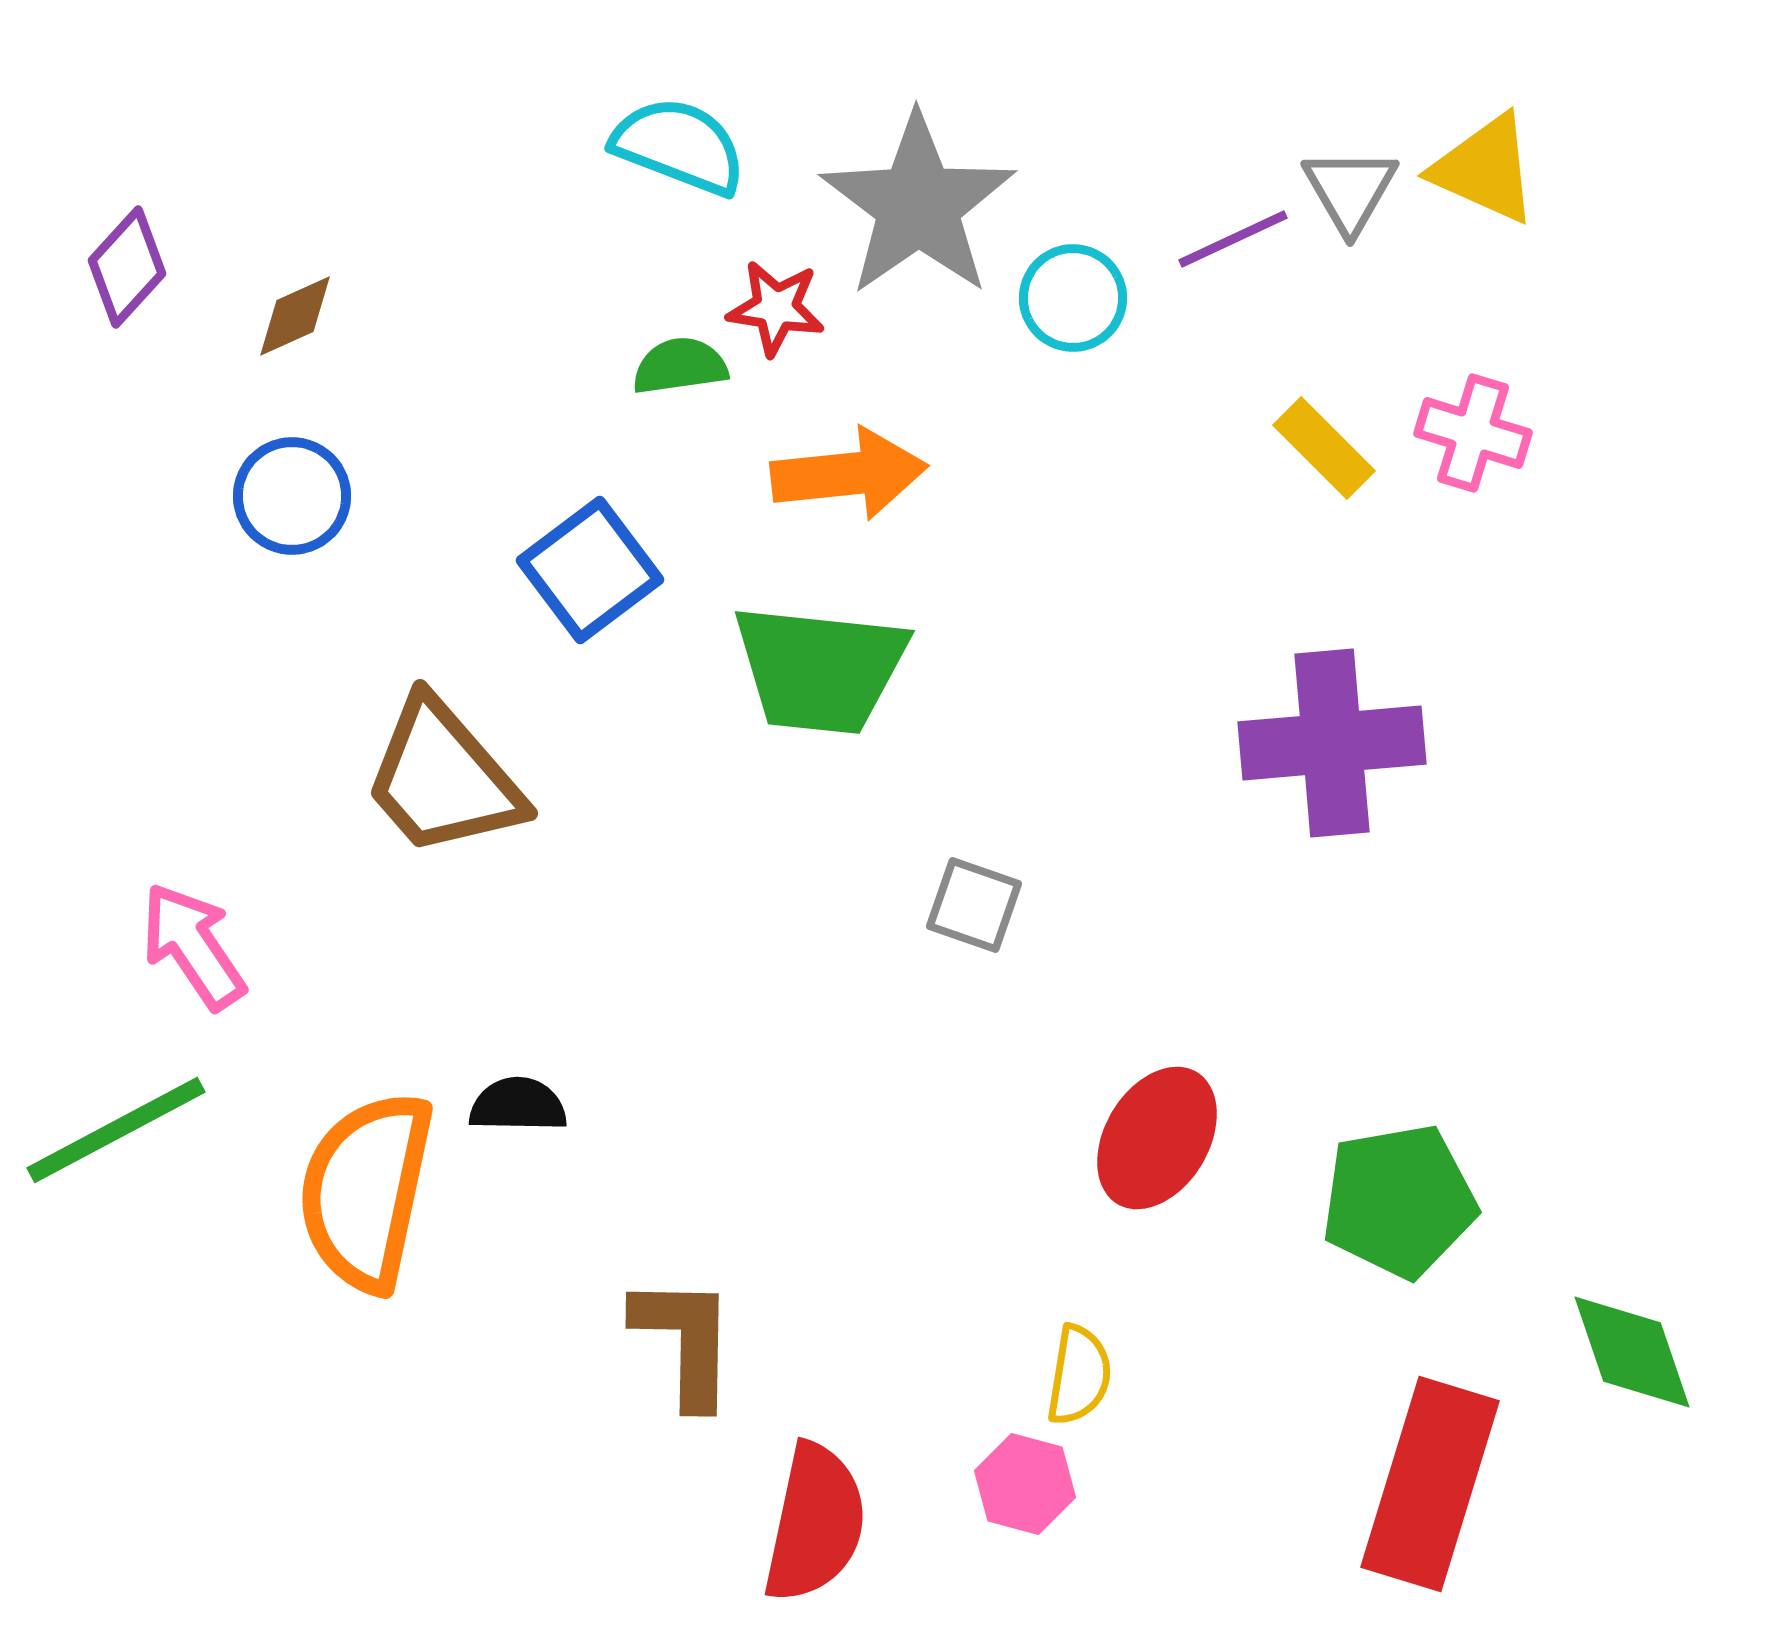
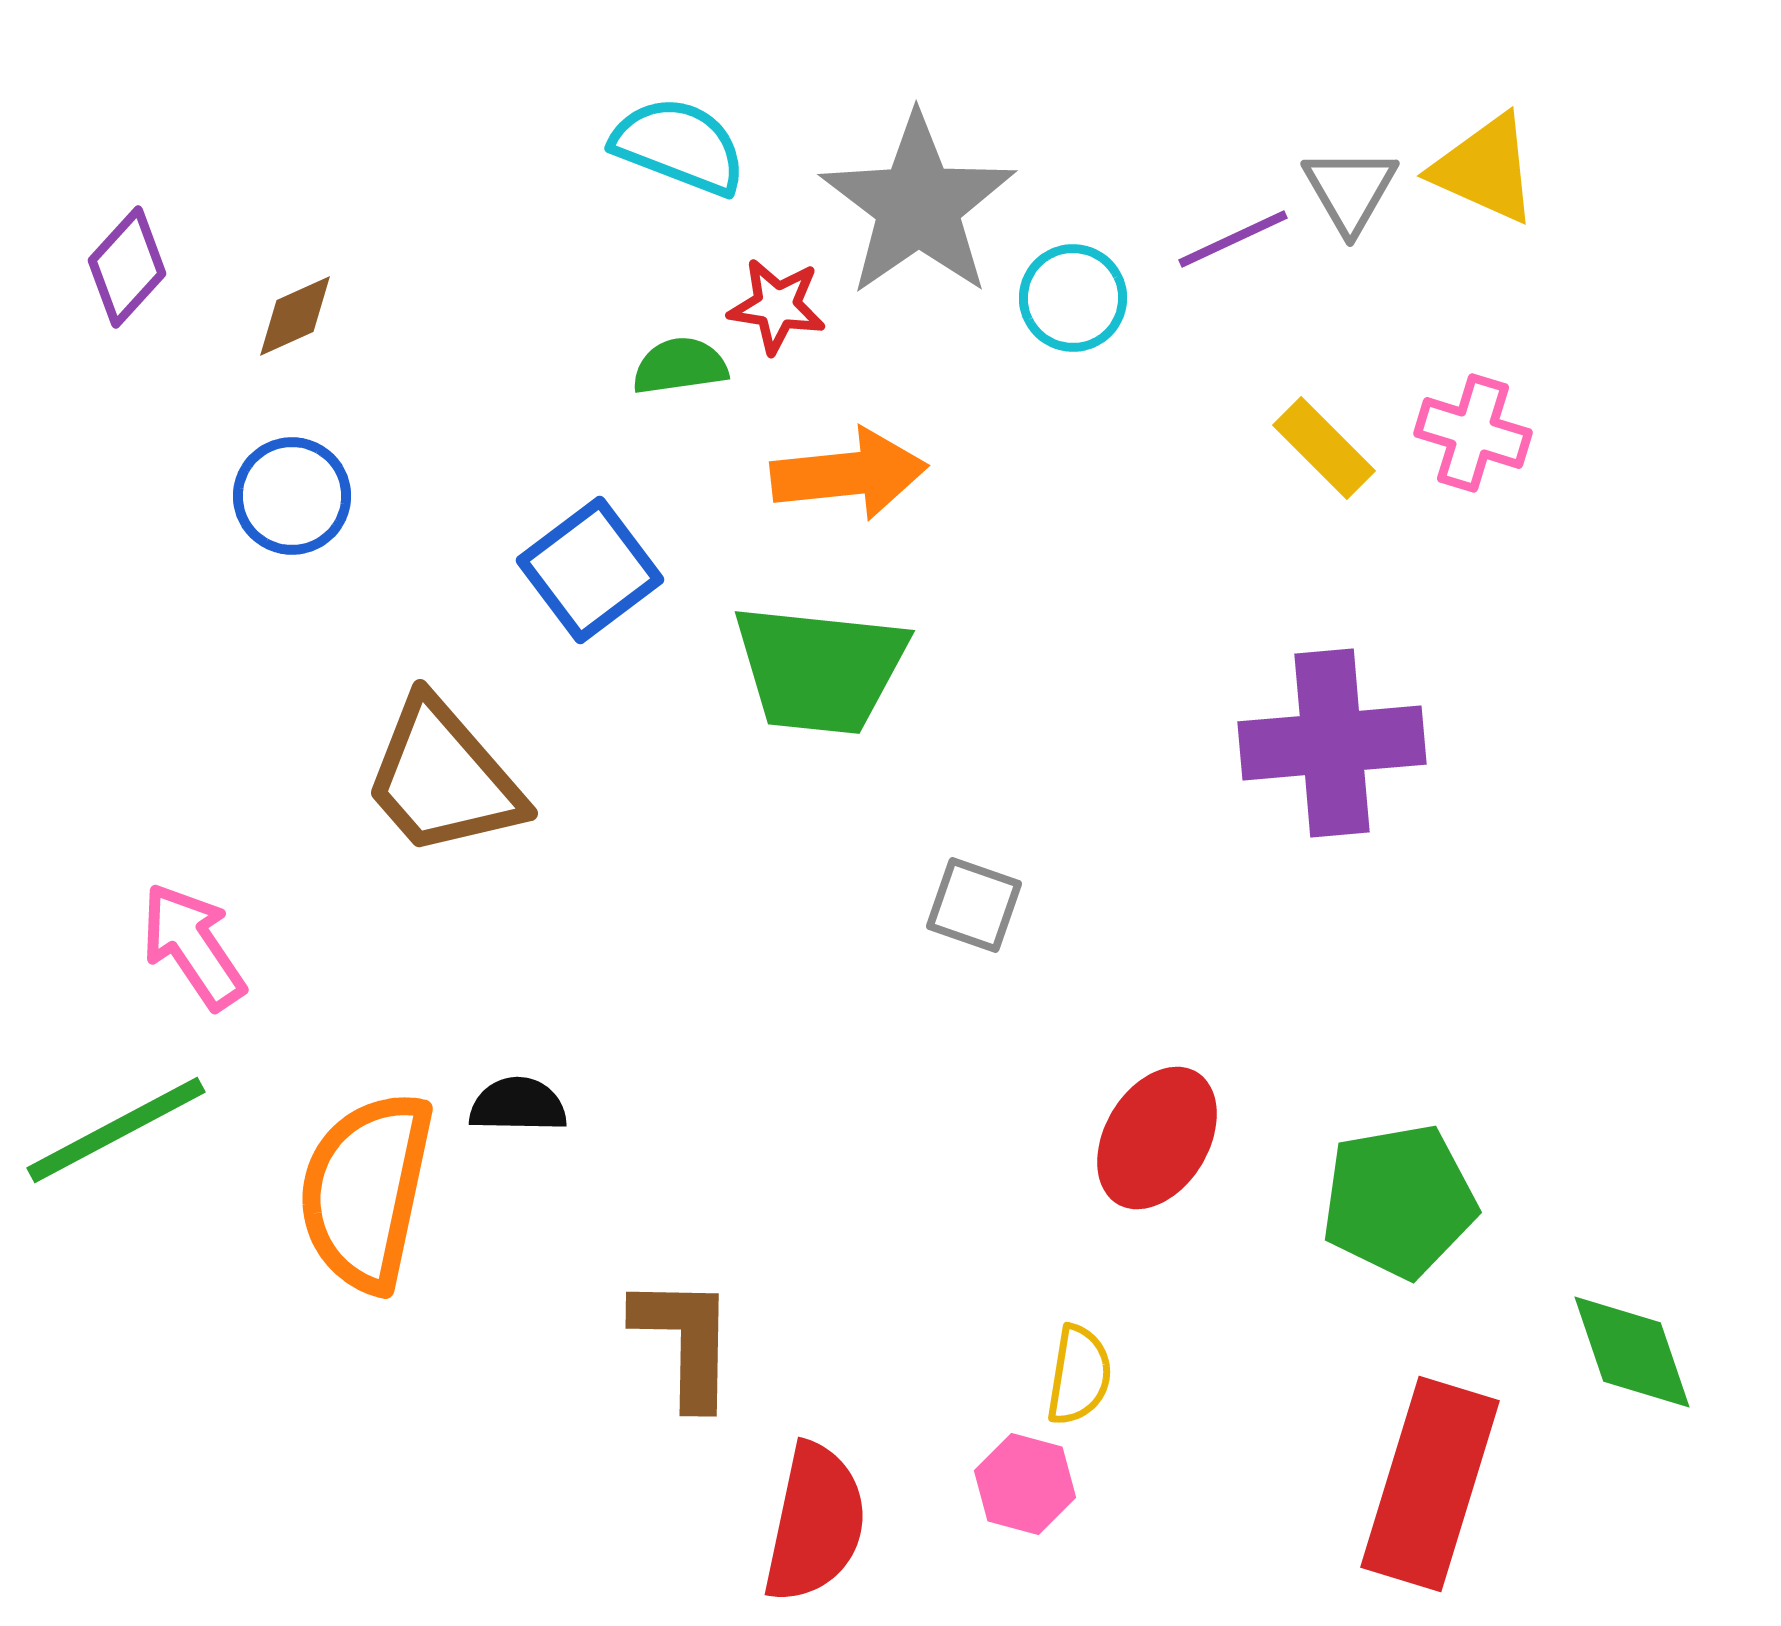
red star: moved 1 px right, 2 px up
